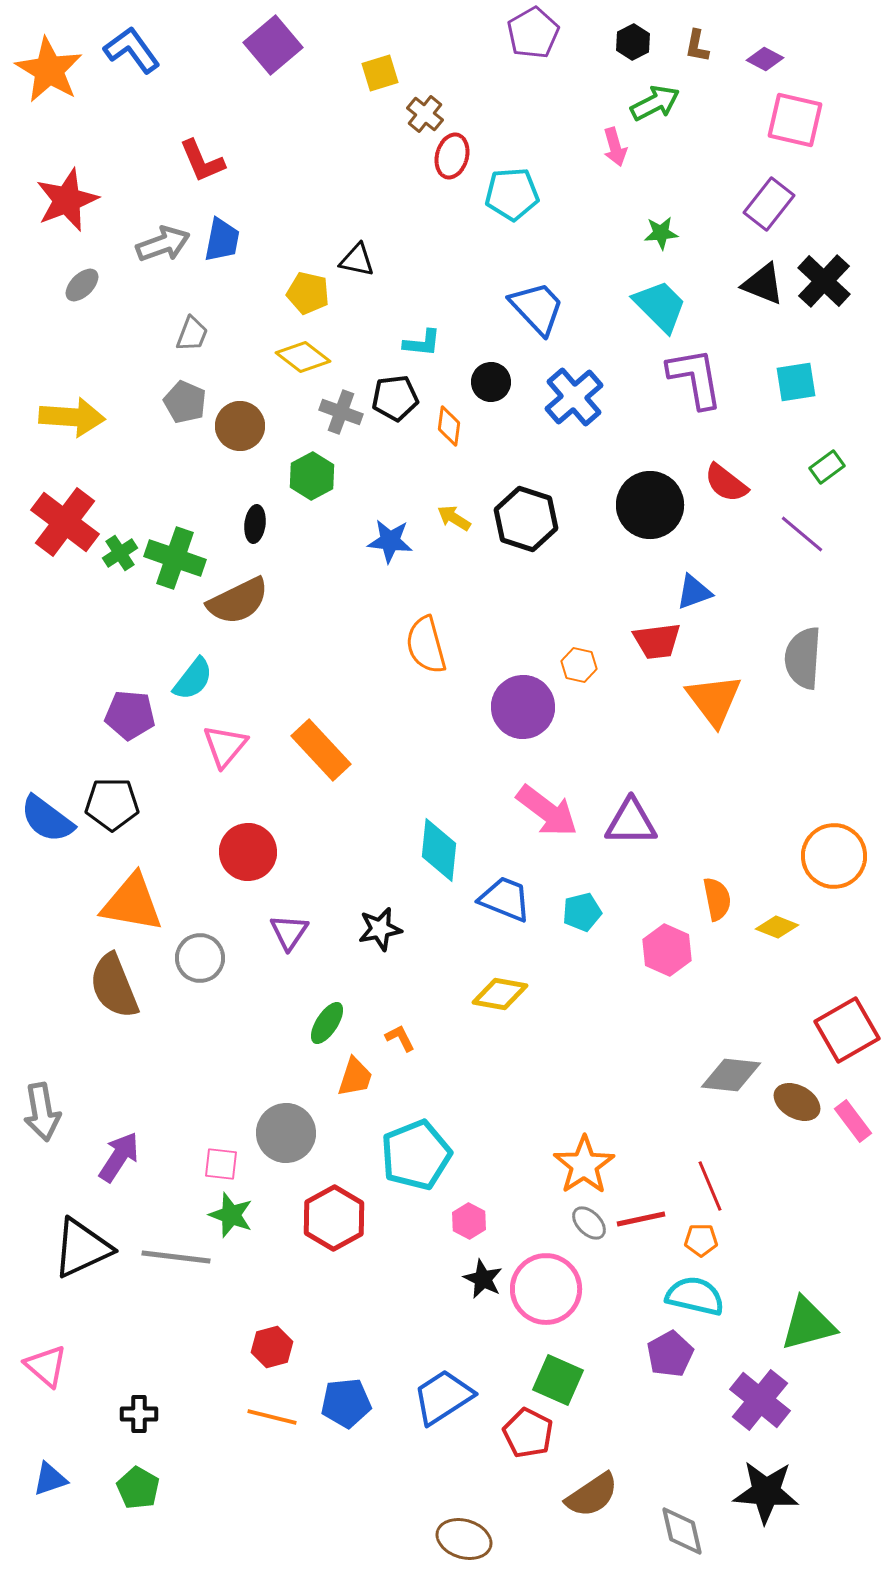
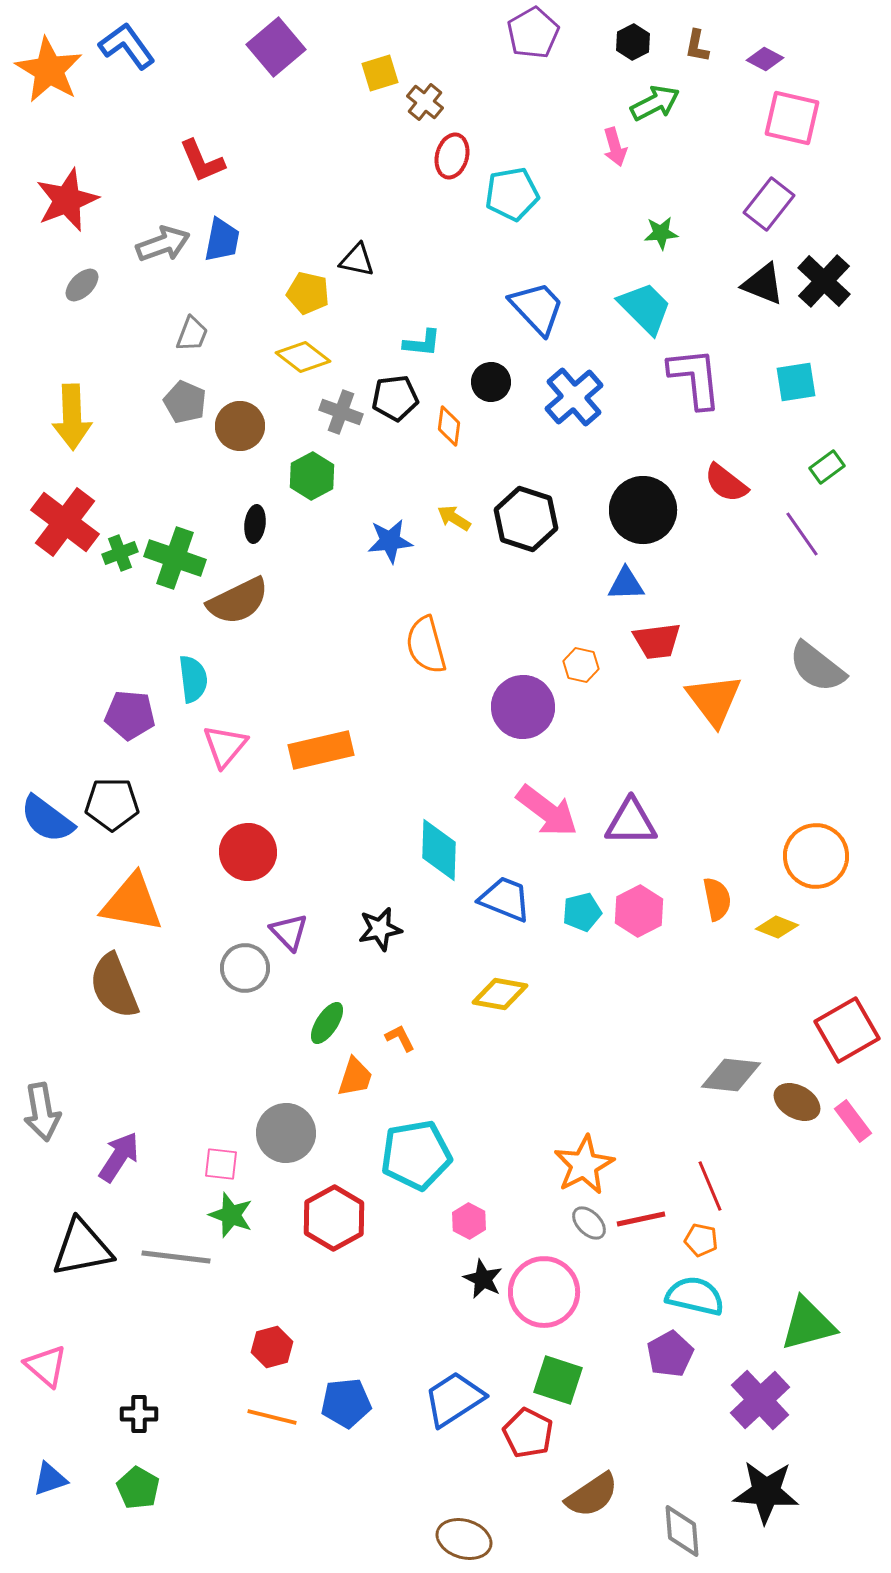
purple square at (273, 45): moved 3 px right, 2 px down
blue L-shape at (132, 50): moved 5 px left, 4 px up
brown cross at (425, 114): moved 12 px up
pink square at (795, 120): moved 3 px left, 2 px up
cyan pentagon at (512, 194): rotated 6 degrees counterclockwise
cyan trapezoid at (660, 306): moved 15 px left, 2 px down
purple L-shape at (695, 378): rotated 4 degrees clockwise
yellow arrow at (72, 417): rotated 84 degrees clockwise
black circle at (650, 505): moved 7 px left, 5 px down
purple line at (802, 534): rotated 15 degrees clockwise
blue star at (390, 541): rotated 12 degrees counterclockwise
green cross at (120, 553): rotated 12 degrees clockwise
blue triangle at (694, 592): moved 68 px left, 8 px up; rotated 18 degrees clockwise
gray semicircle at (803, 658): moved 14 px right, 9 px down; rotated 56 degrees counterclockwise
orange hexagon at (579, 665): moved 2 px right
cyan semicircle at (193, 679): rotated 45 degrees counterclockwise
orange rectangle at (321, 750): rotated 60 degrees counterclockwise
cyan diamond at (439, 850): rotated 4 degrees counterclockwise
orange circle at (834, 856): moved 18 px left
purple triangle at (289, 932): rotated 18 degrees counterclockwise
pink hexagon at (667, 950): moved 28 px left, 39 px up; rotated 9 degrees clockwise
gray circle at (200, 958): moved 45 px right, 10 px down
cyan pentagon at (416, 1155): rotated 12 degrees clockwise
orange star at (584, 1165): rotated 6 degrees clockwise
orange pentagon at (701, 1240): rotated 12 degrees clockwise
black triangle at (82, 1248): rotated 14 degrees clockwise
pink circle at (546, 1289): moved 2 px left, 3 px down
green square at (558, 1380): rotated 6 degrees counterclockwise
blue trapezoid at (443, 1397): moved 11 px right, 2 px down
purple cross at (760, 1400): rotated 8 degrees clockwise
gray diamond at (682, 1531): rotated 8 degrees clockwise
